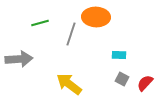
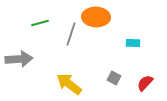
cyan rectangle: moved 14 px right, 12 px up
gray square: moved 8 px left, 1 px up
